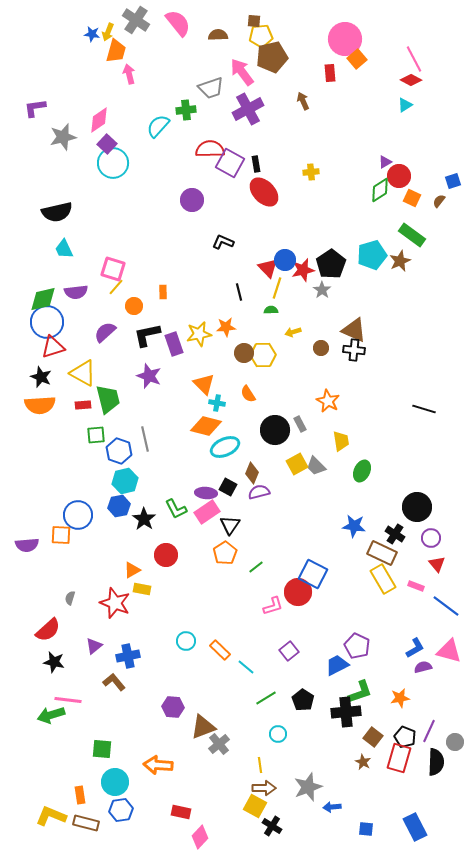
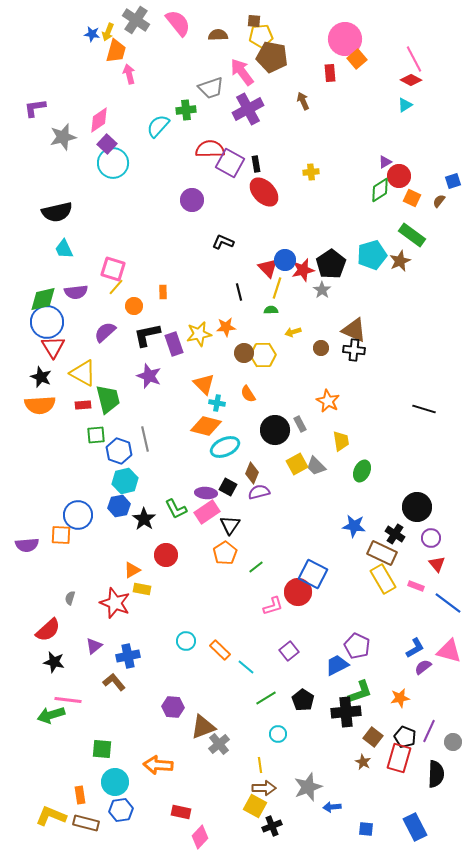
brown pentagon at (272, 57): rotated 24 degrees clockwise
red triangle at (53, 347): rotated 45 degrees counterclockwise
blue line at (446, 606): moved 2 px right, 3 px up
purple semicircle at (423, 667): rotated 24 degrees counterclockwise
gray circle at (455, 742): moved 2 px left
black semicircle at (436, 762): moved 12 px down
black cross at (272, 826): rotated 36 degrees clockwise
